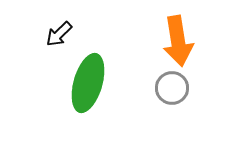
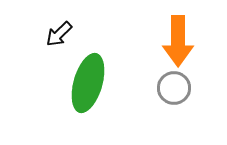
orange arrow: rotated 9 degrees clockwise
gray circle: moved 2 px right
